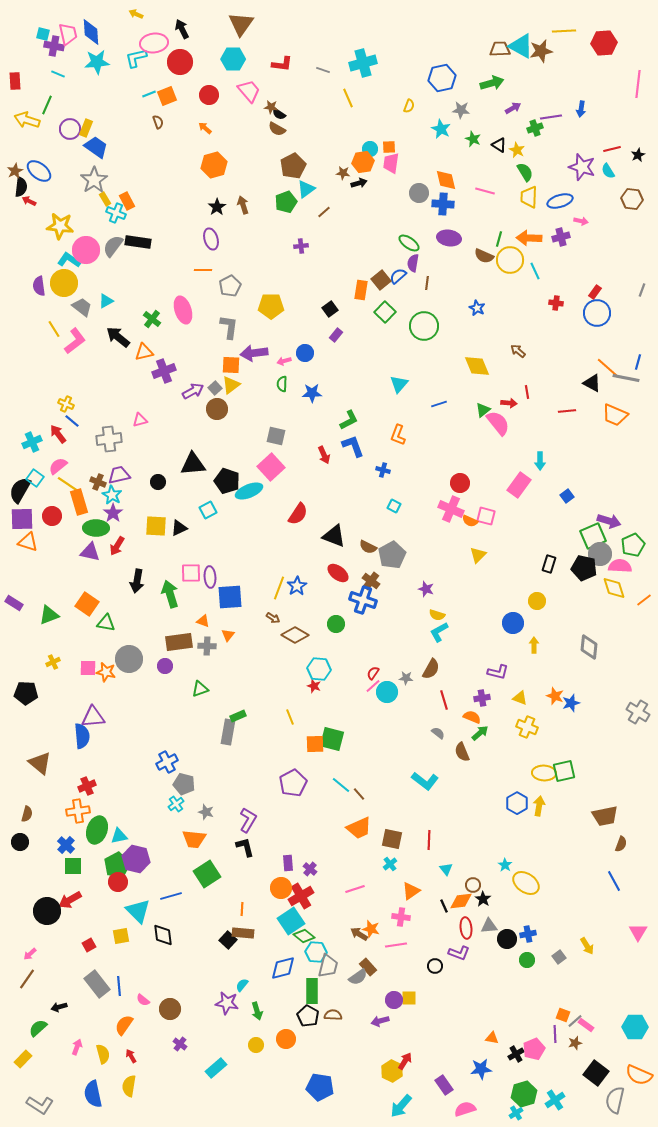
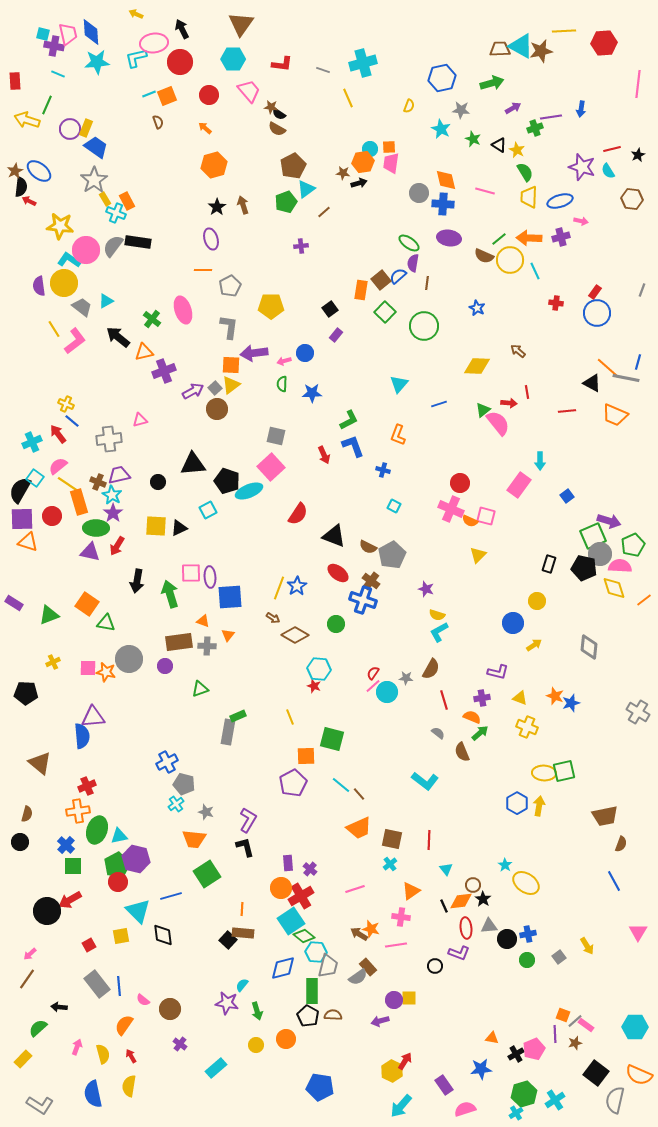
green line at (499, 239): rotated 35 degrees clockwise
yellow diamond at (477, 366): rotated 64 degrees counterclockwise
yellow arrow at (534, 645): rotated 56 degrees clockwise
orange square at (315, 744): moved 9 px left, 12 px down
black arrow at (59, 1007): rotated 21 degrees clockwise
